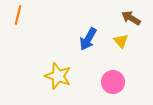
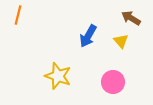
blue arrow: moved 3 px up
